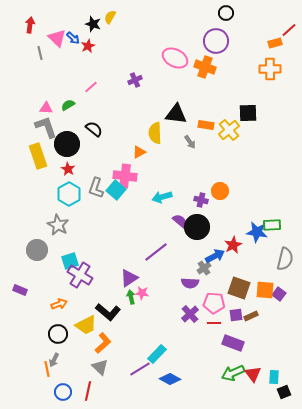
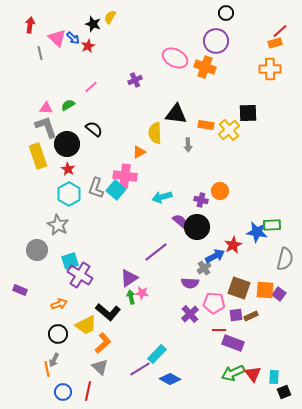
red line at (289, 30): moved 9 px left, 1 px down
gray arrow at (190, 142): moved 2 px left, 3 px down; rotated 32 degrees clockwise
red line at (214, 323): moved 5 px right, 7 px down
